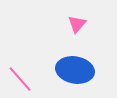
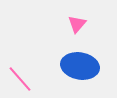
blue ellipse: moved 5 px right, 4 px up
